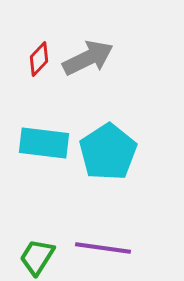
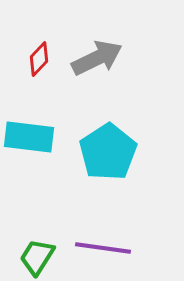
gray arrow: moved 9 px right
cyan rectangle: moved 15 px left, 6 px up
